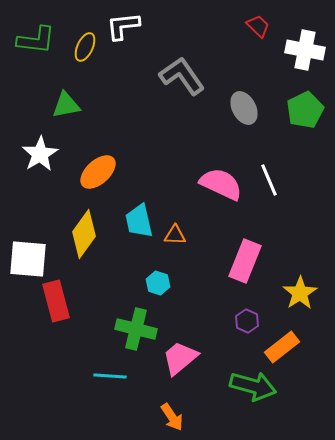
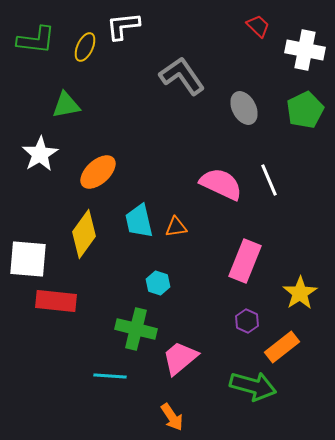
orange triangle: moved 1 px right, 8 px up; rotated 10 degrees counterclockwise
red rectangle: rotated 69 degrees counterclockwise
